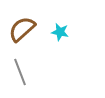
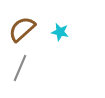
gray line: moved 4 px up; rotated 44 degrees clockwise
